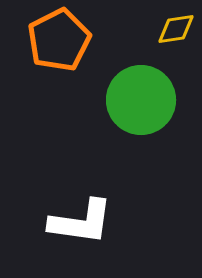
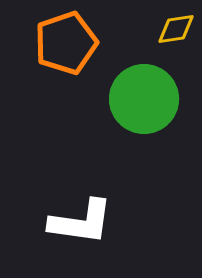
orange pentagon: moved 7 px right, 3 px down; rotated 8 degrees clockwise
green circle: moved 3 px right, 1 px up
